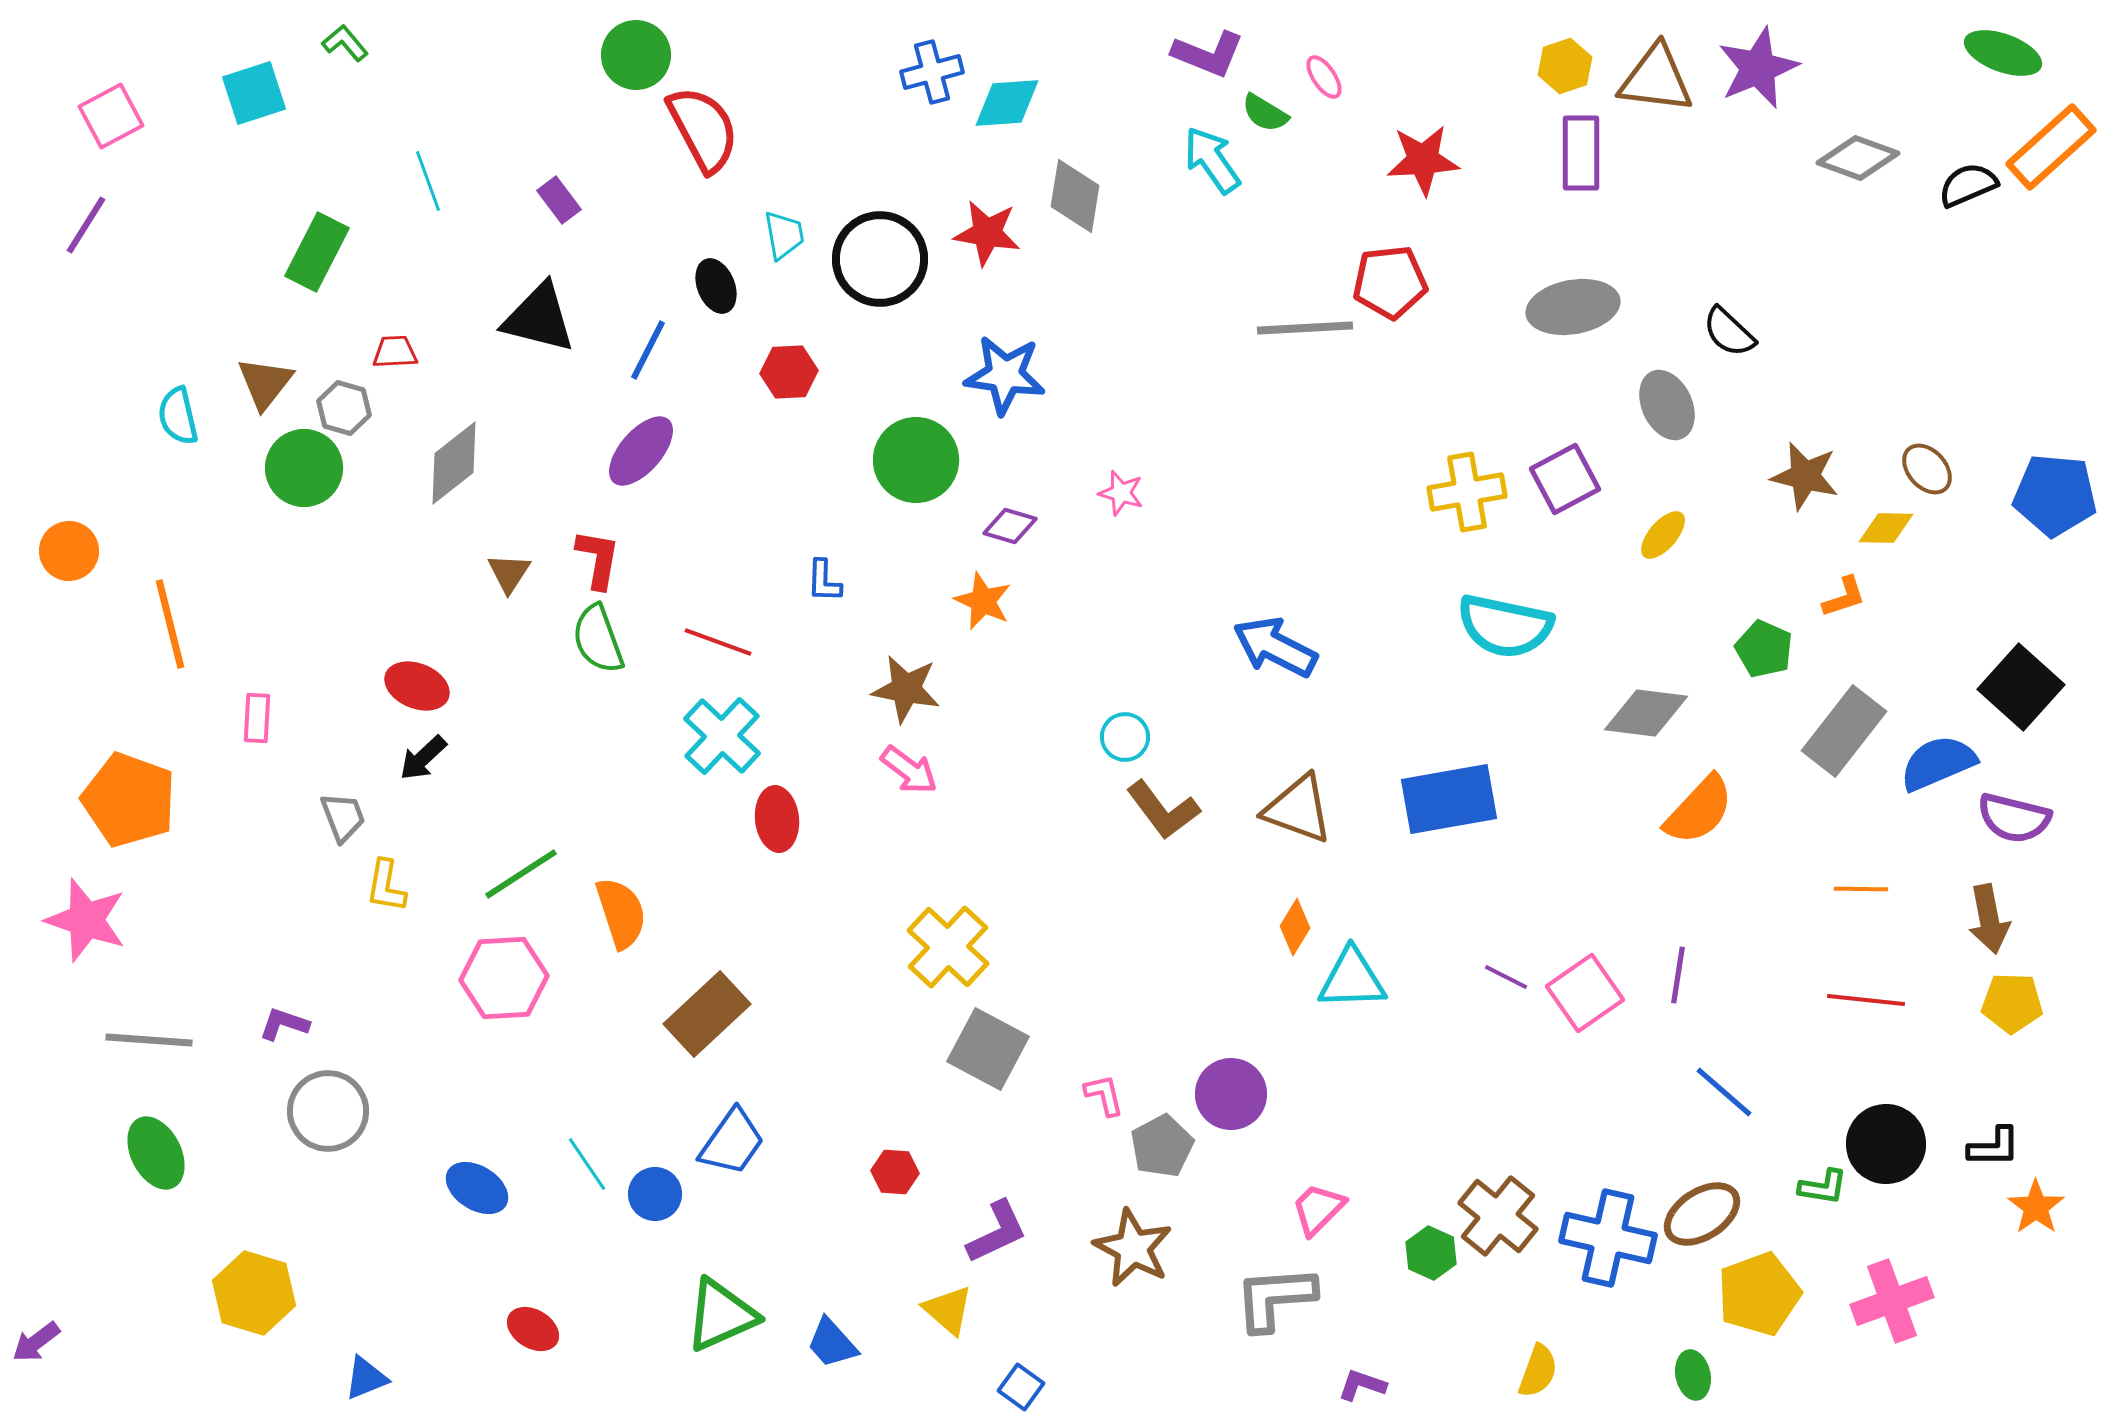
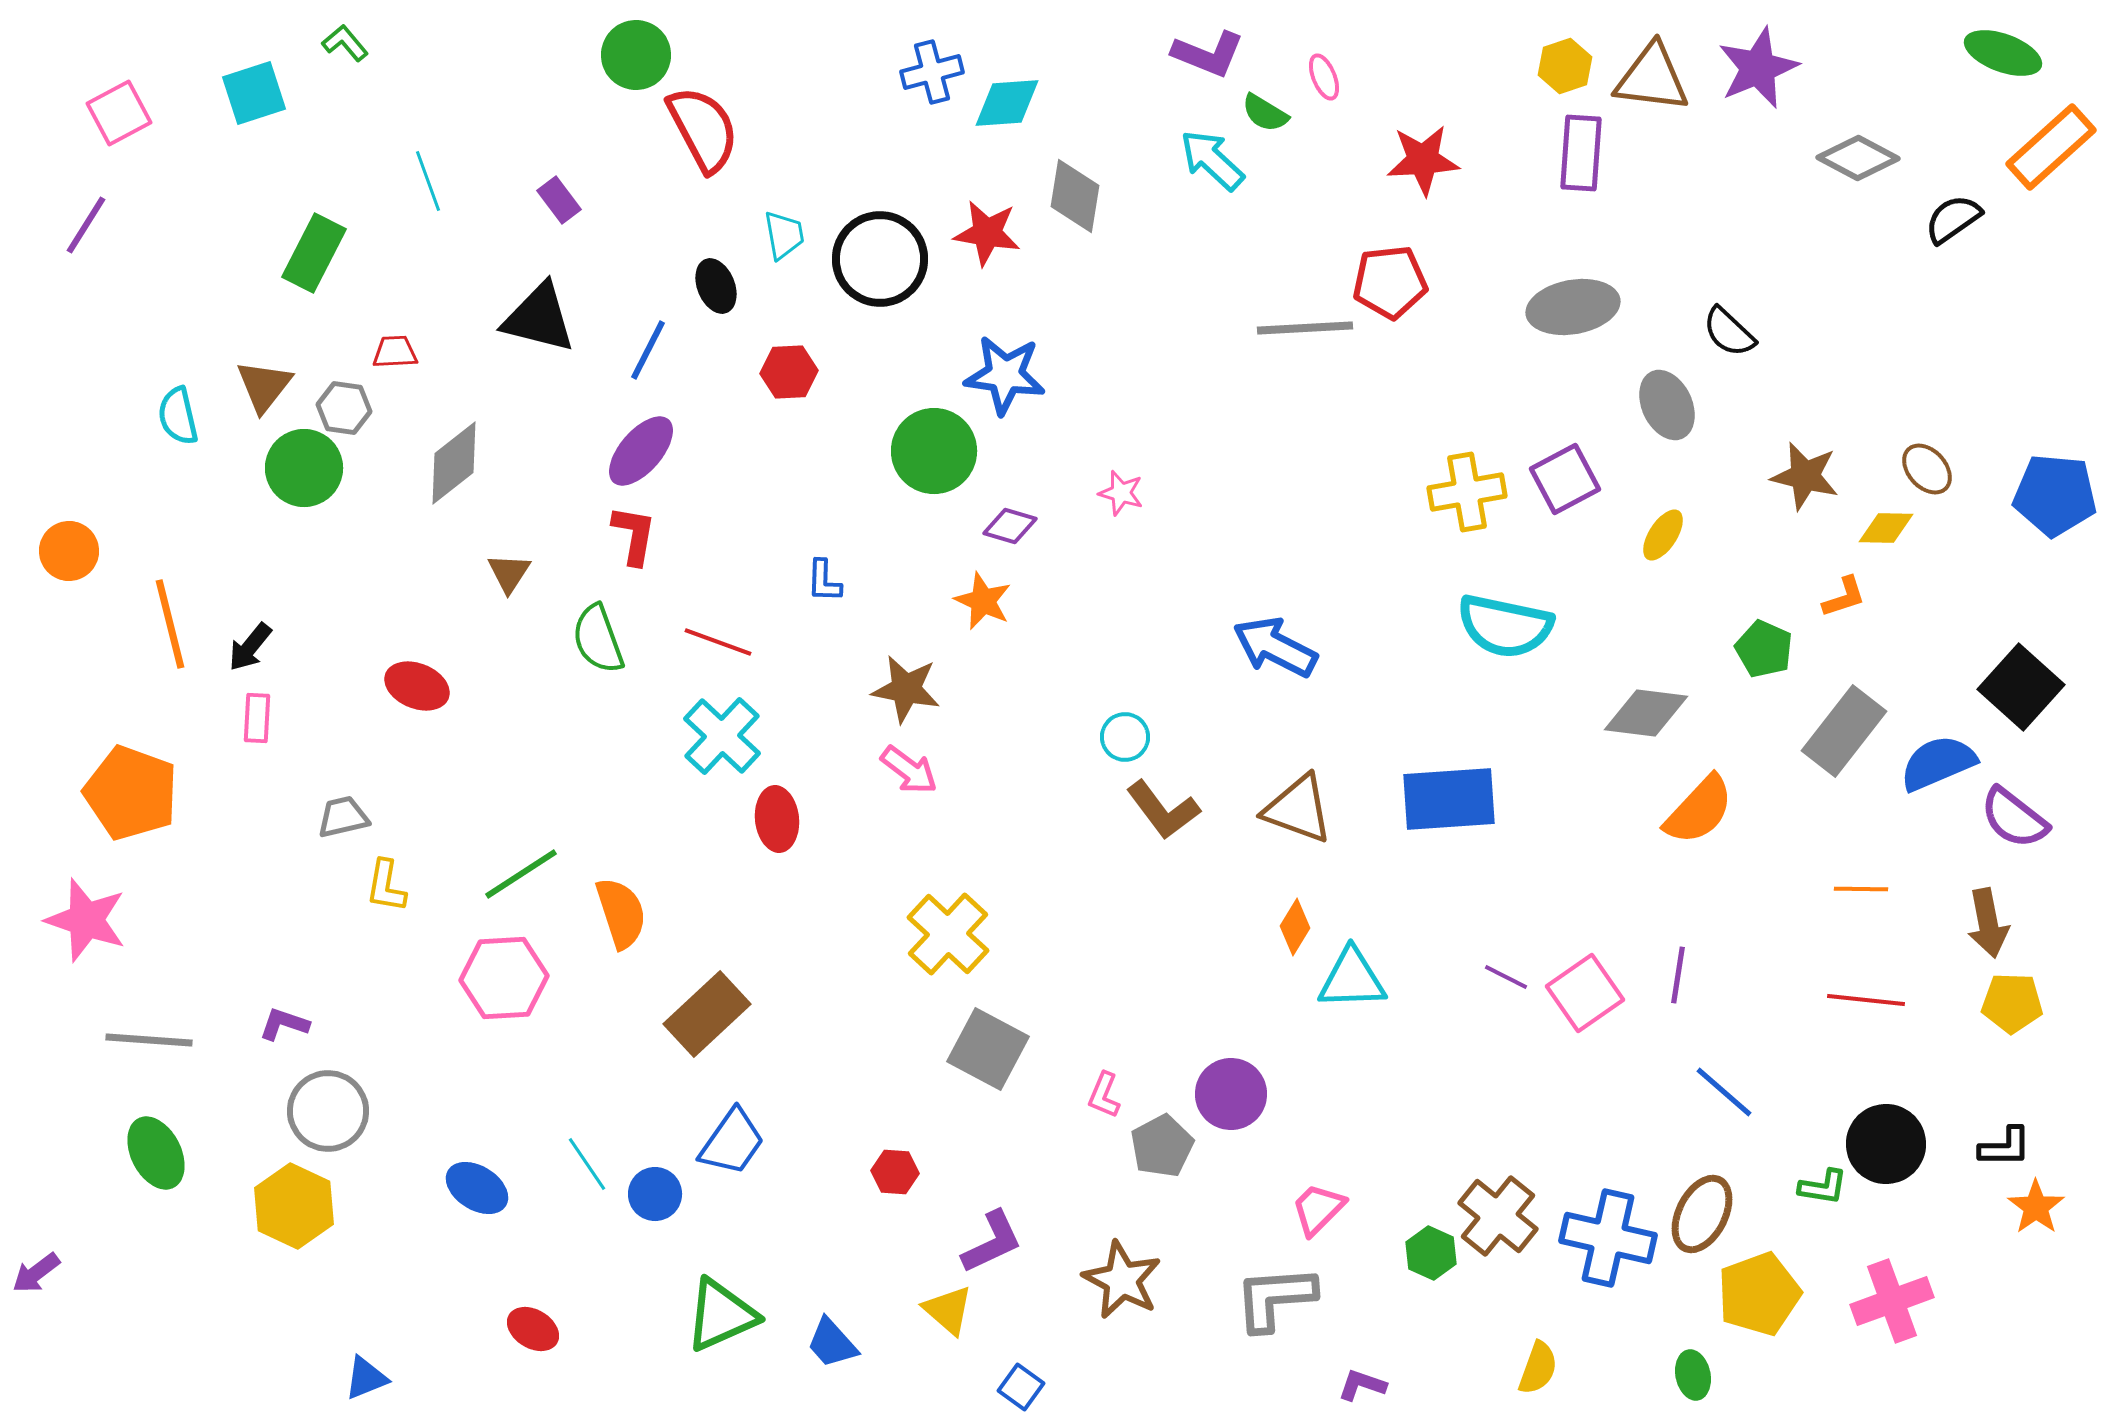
pink ellipse at (1324, 77): rotated 12 degrees clockwise
brown triangle at (1656, 79): moved 4 px left, 1 px up
pink square at (111, 116): moved 8 px right, 3 px up
purple rectangle at (1581, 153): rotated 4 degrees clockwise
gray diamond at (1858, 158): rotated 8 degrees clockwise
cyan arrow at (1212, 160): rotated 12 degrees counterclockwise
black semicircle at (1968, 185): moved 15 px left, 34 px down; rotated 12 degrees counterclockwise
green rectangle at (317, 252): moved 3 px left, 1 px down
brown triangle at (265, 383): moved 1 px left, 3 px down
gray hexagon at (344, 408): rotated 8 degrees counterclockwise
green circle at (916, 460): moved 18 px right, 9 px up
yellow ellipse at (1663, 535): rotated 8 degrees counterclockwise
red L-shape at (598, 559): moved 36 px right, 24 px up
black arrow at (423, 758): moved 173 px left, 111 px up; rotated 8 degrees counterclockwise
blue rectangle at (1449, 799): rotated 6 degrees clockwise
orange pentagon at (129, 800): moved 2 px right, 7 px up
gray trapezoid at (343, 817): rotated 82 degrees counterclockwise
purple semicircle at (2014, 818): rotated 24 degrees clockwise
brown arrow at (1989, 919): moved 1 px left, 4 px down
yellow cross at (948, 947): moved 13 px up
pink L-shape at (1104, 1095): rotated 144 degrees counterclockwise
black L-shape at (1994, 1147): moved 11 px right
brown ellipse at (1702, 1214): rotated 30 degrees counterclockwise
purple L-shape at (997, 1232): moved 5 px left, 10 px down
brown star at (1133, 1248): moved 11 px left, 32 px down
yellow hexagon at (254, 1293): moved 40 px right, 87 px up; rotated 8 degrees clockwise
purple arrow at (36, 1342): moved 69 px up
yellow semicircle at (1538, 1371): moved 3 px up
